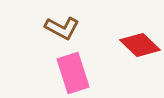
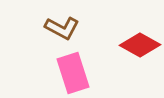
red diamond: rotated 15 degrees counterclockwise
